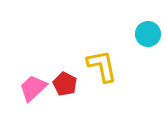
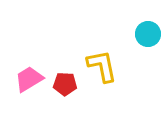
red pentagon: rotated 25 degrees counterclockwise
pink trapezoid: moved 4 px left, 9 px up; rotated 12 degrees clockwise
